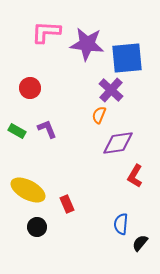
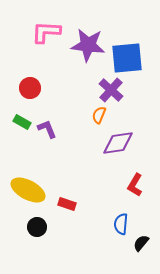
purple star: moved 1 px right, 1 px down
green rectangle: moved 5 px right, 9 px up
red L-shape: moved 9 px down
red rectangle: rotated 48 degrees counterclockwise
black semicircle: moved 1 px right
